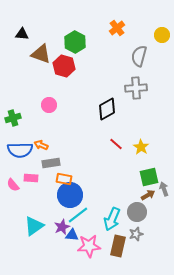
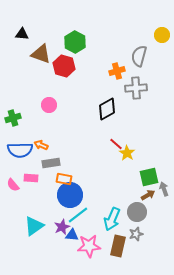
orange cross: moved 43 px down; rotated 21 degrees clockwise
yellow star: moved 14 px left, 6 px down
